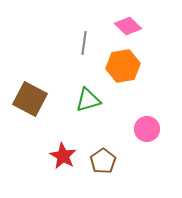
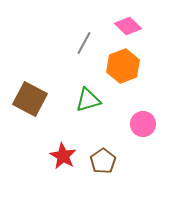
gray line: rotated 20 degrees clockwise
orange hexagon: rotated 12 degrees counterclockwise
pink circle: moved 4 px left, 5 px up
